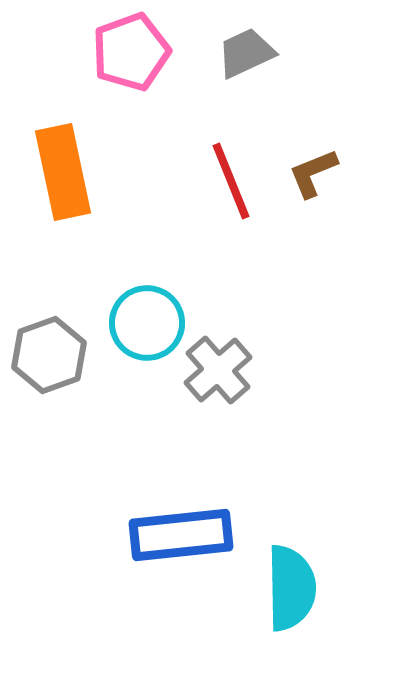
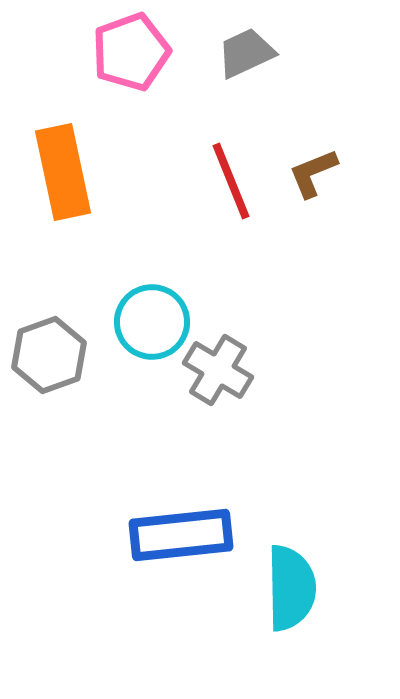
cyan circle: moved 5 px right, 1 px up
gray cross: rotated 18 degrees counterclockwise
